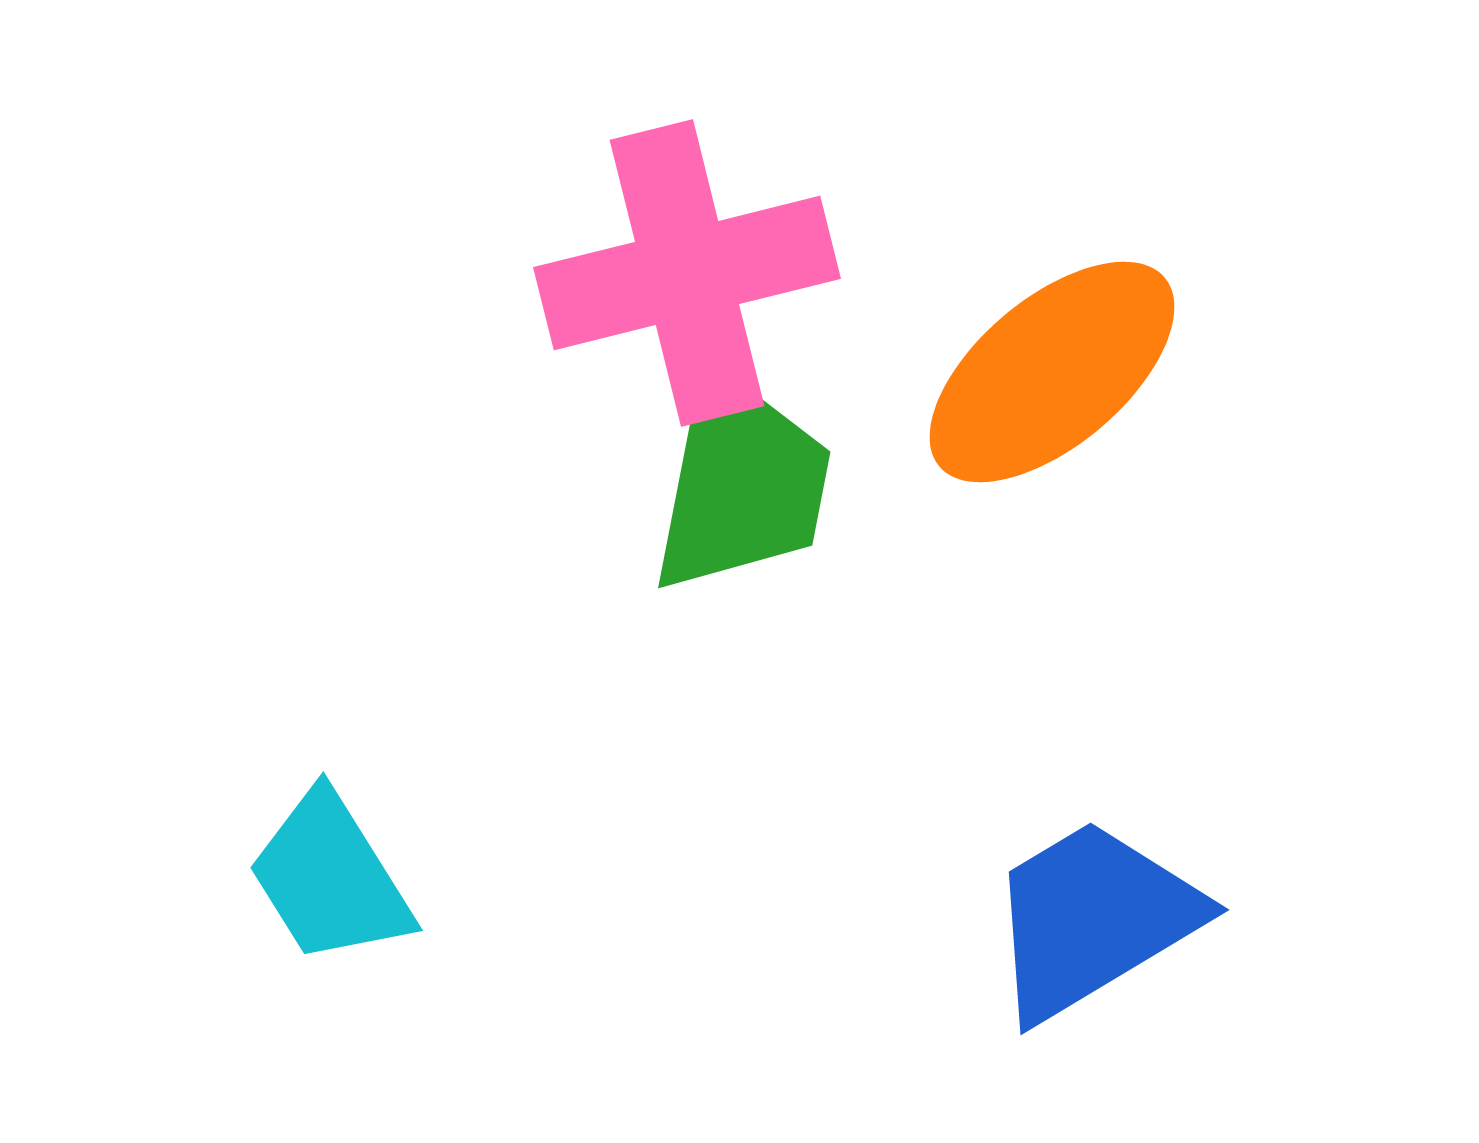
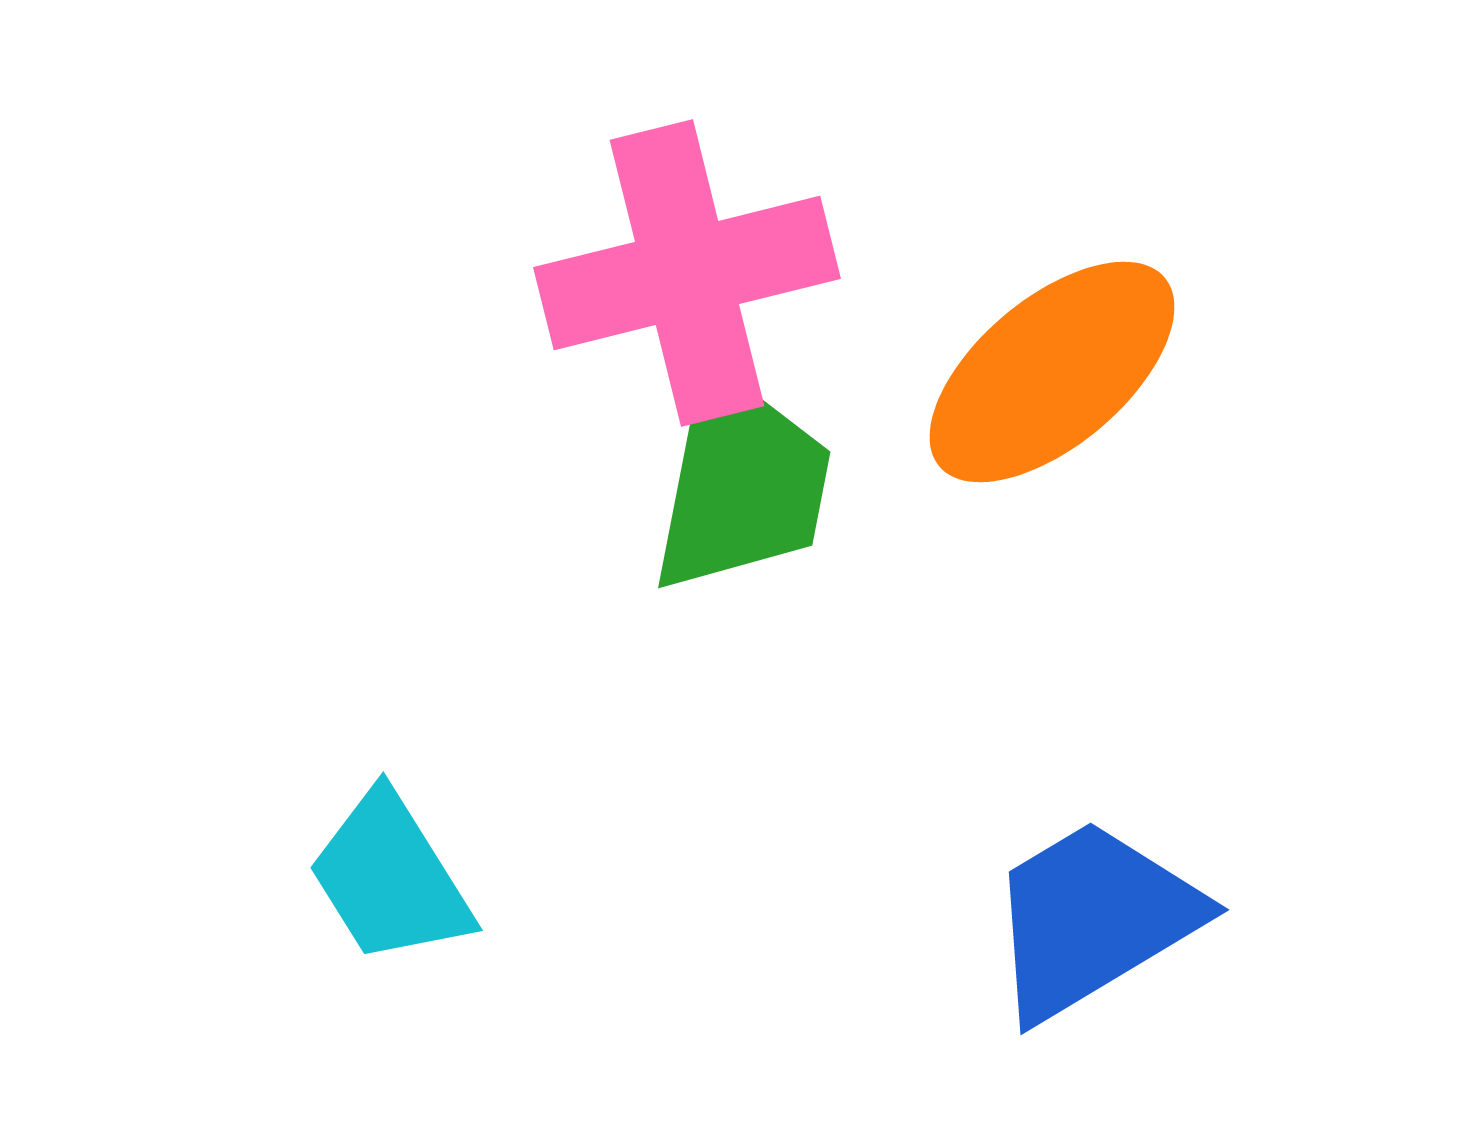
cyan trapezoid: moved 60 px right
